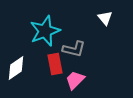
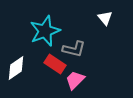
red rectangle: rotated 45 degrees counterclockwise
